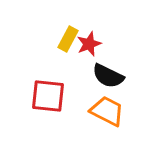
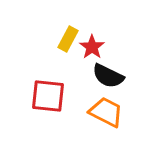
red star: moved 3 px right, 3 px down; rotated 15 degrees counterclockwise
orange trapezoid: moved 1 px left, 1 px down
